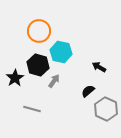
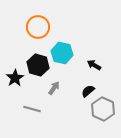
orange circle: moved 1 px left, 4 px up
cyan hexagon: moved 1 px right, 1 px down
black arrow: moved 5 px left, 2 px up
gray arrow: moved 7 px down
gray hexagon: moved 3 px left
